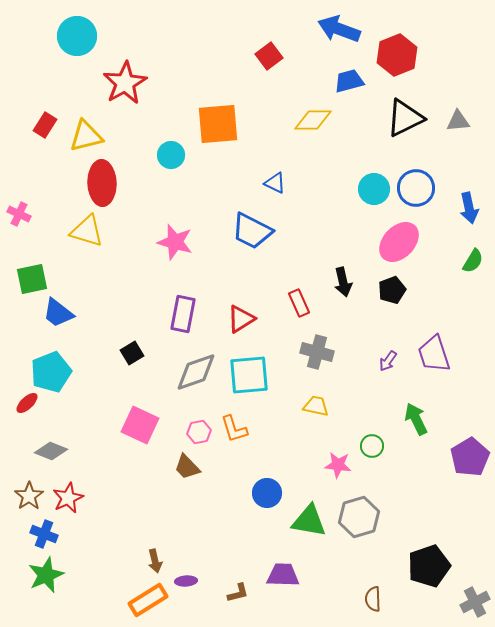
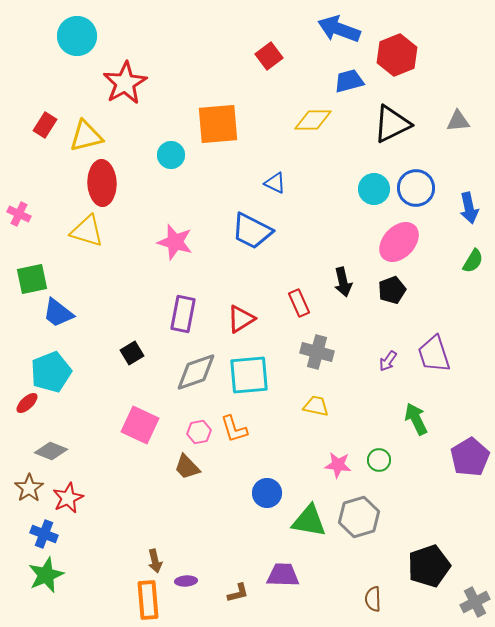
black triangle at (405, 118): moved 13 px left, 6 px down
green circle at (372, 446): moved 7 px right, 14 px down
brown star at (29, 496): moved 8 px up
orange rectangle at (148, 600): rotated 63 degrees counterclockwise
